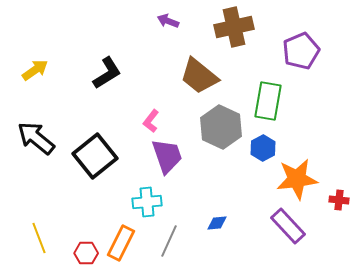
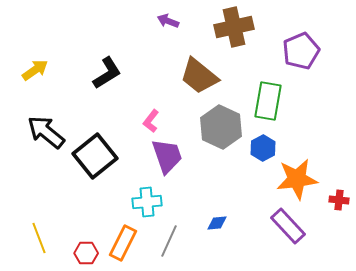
black arrow: moved 10 px right, 6 px up
orange rectangle: moved 2 px right
